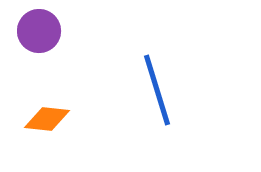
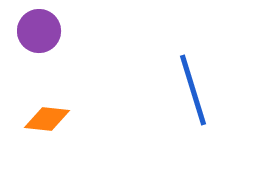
blue line: moved 36 px right
